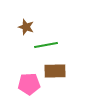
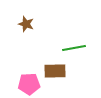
brown star: moved 3 px up
green line: moved 28 px right, 3 px down
